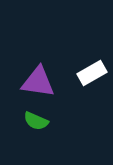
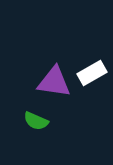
purple triangle: moved 16 px right
